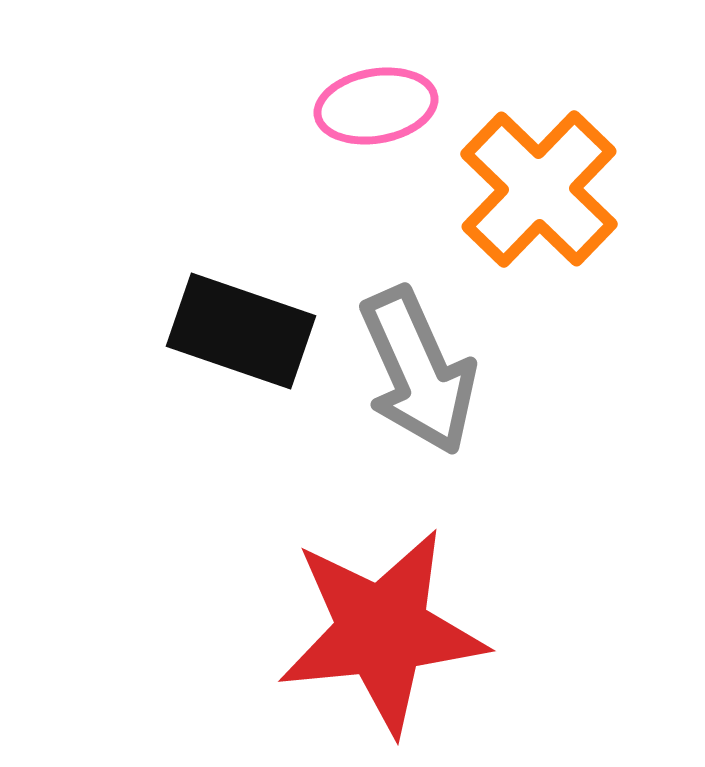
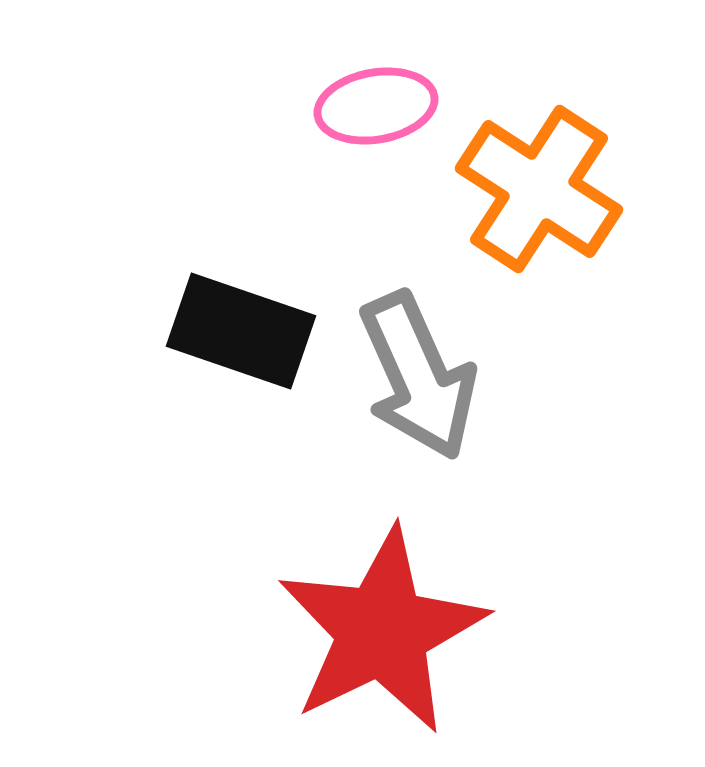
orange cross: rotated 11 degrees counterclockwise
gray arrow: moved 5 px down
red star: rotated 20 degrees counterclockwise
